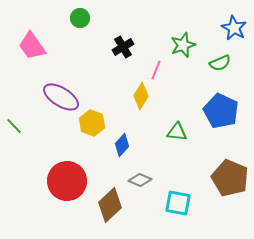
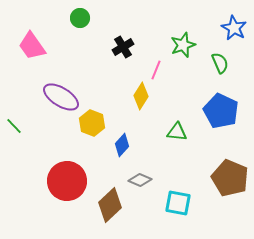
green semicircle: rotated 90 degrees counterclockwise
